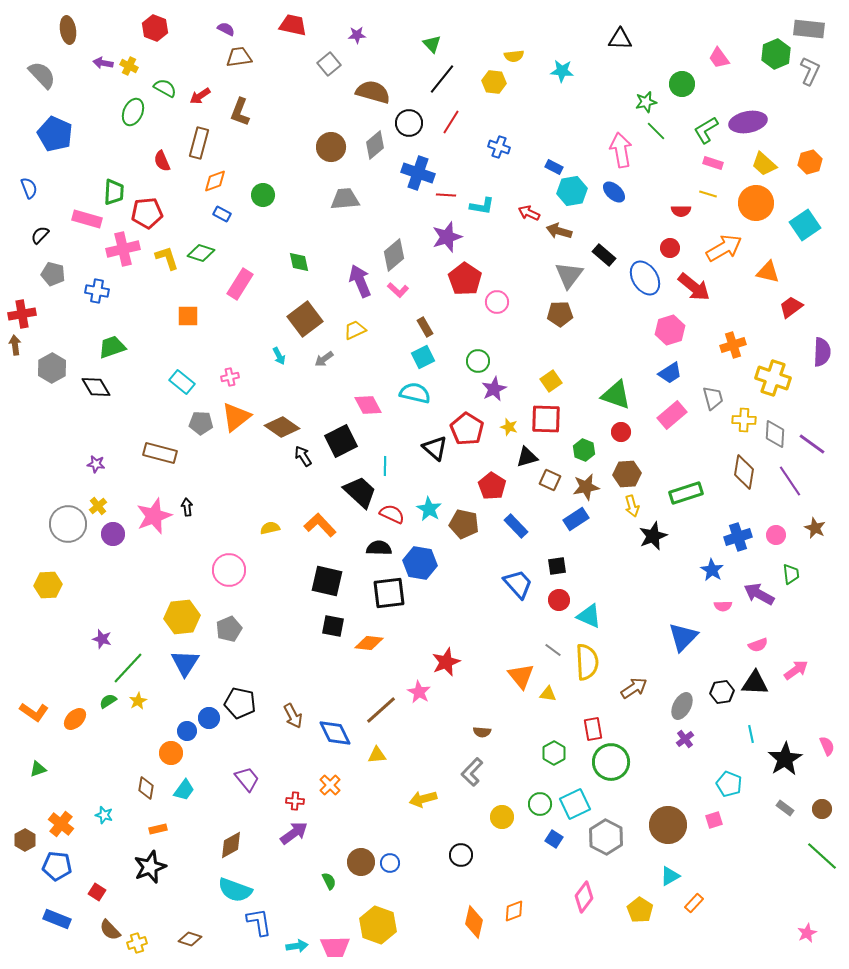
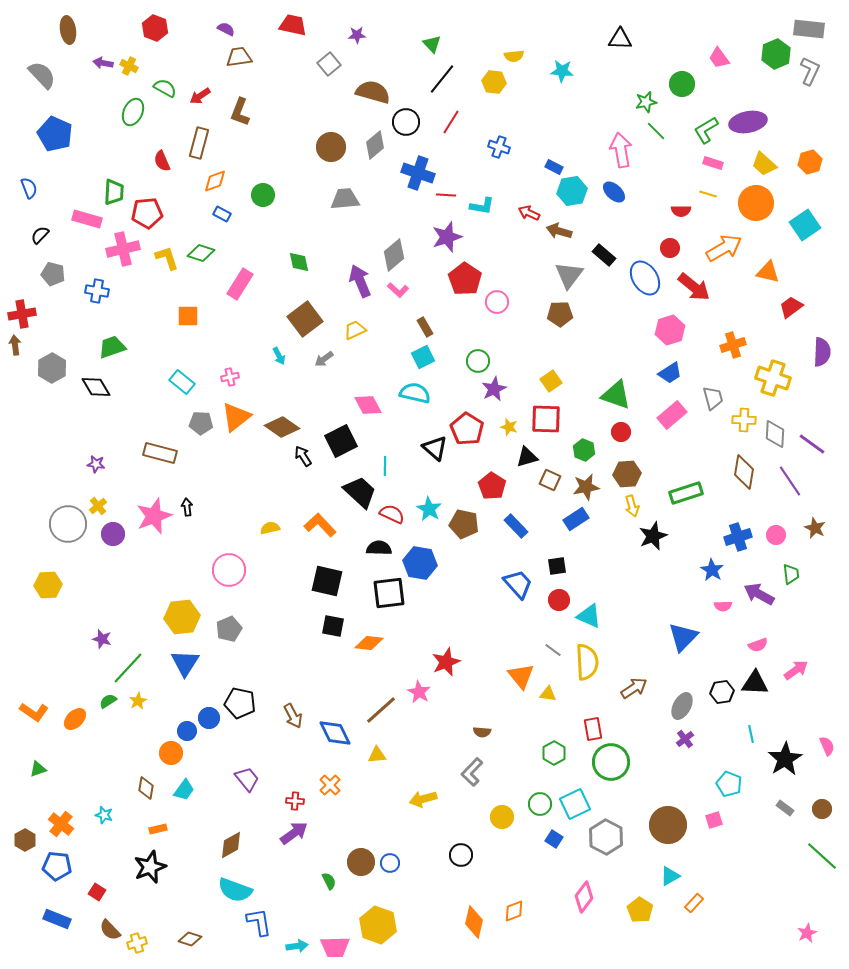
black circle at (409, 123): moved 3 px left, 1 px up
